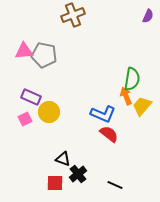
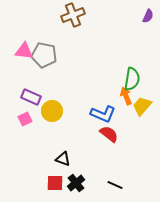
pink triangle: rotated 12 degrees clockwise
yellow circle: moved 3 px right, 1 px up
black cross: moved 2 px left, 9 px down
